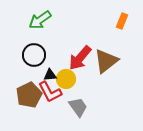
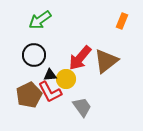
gray trapezoid: moved 4 px right
